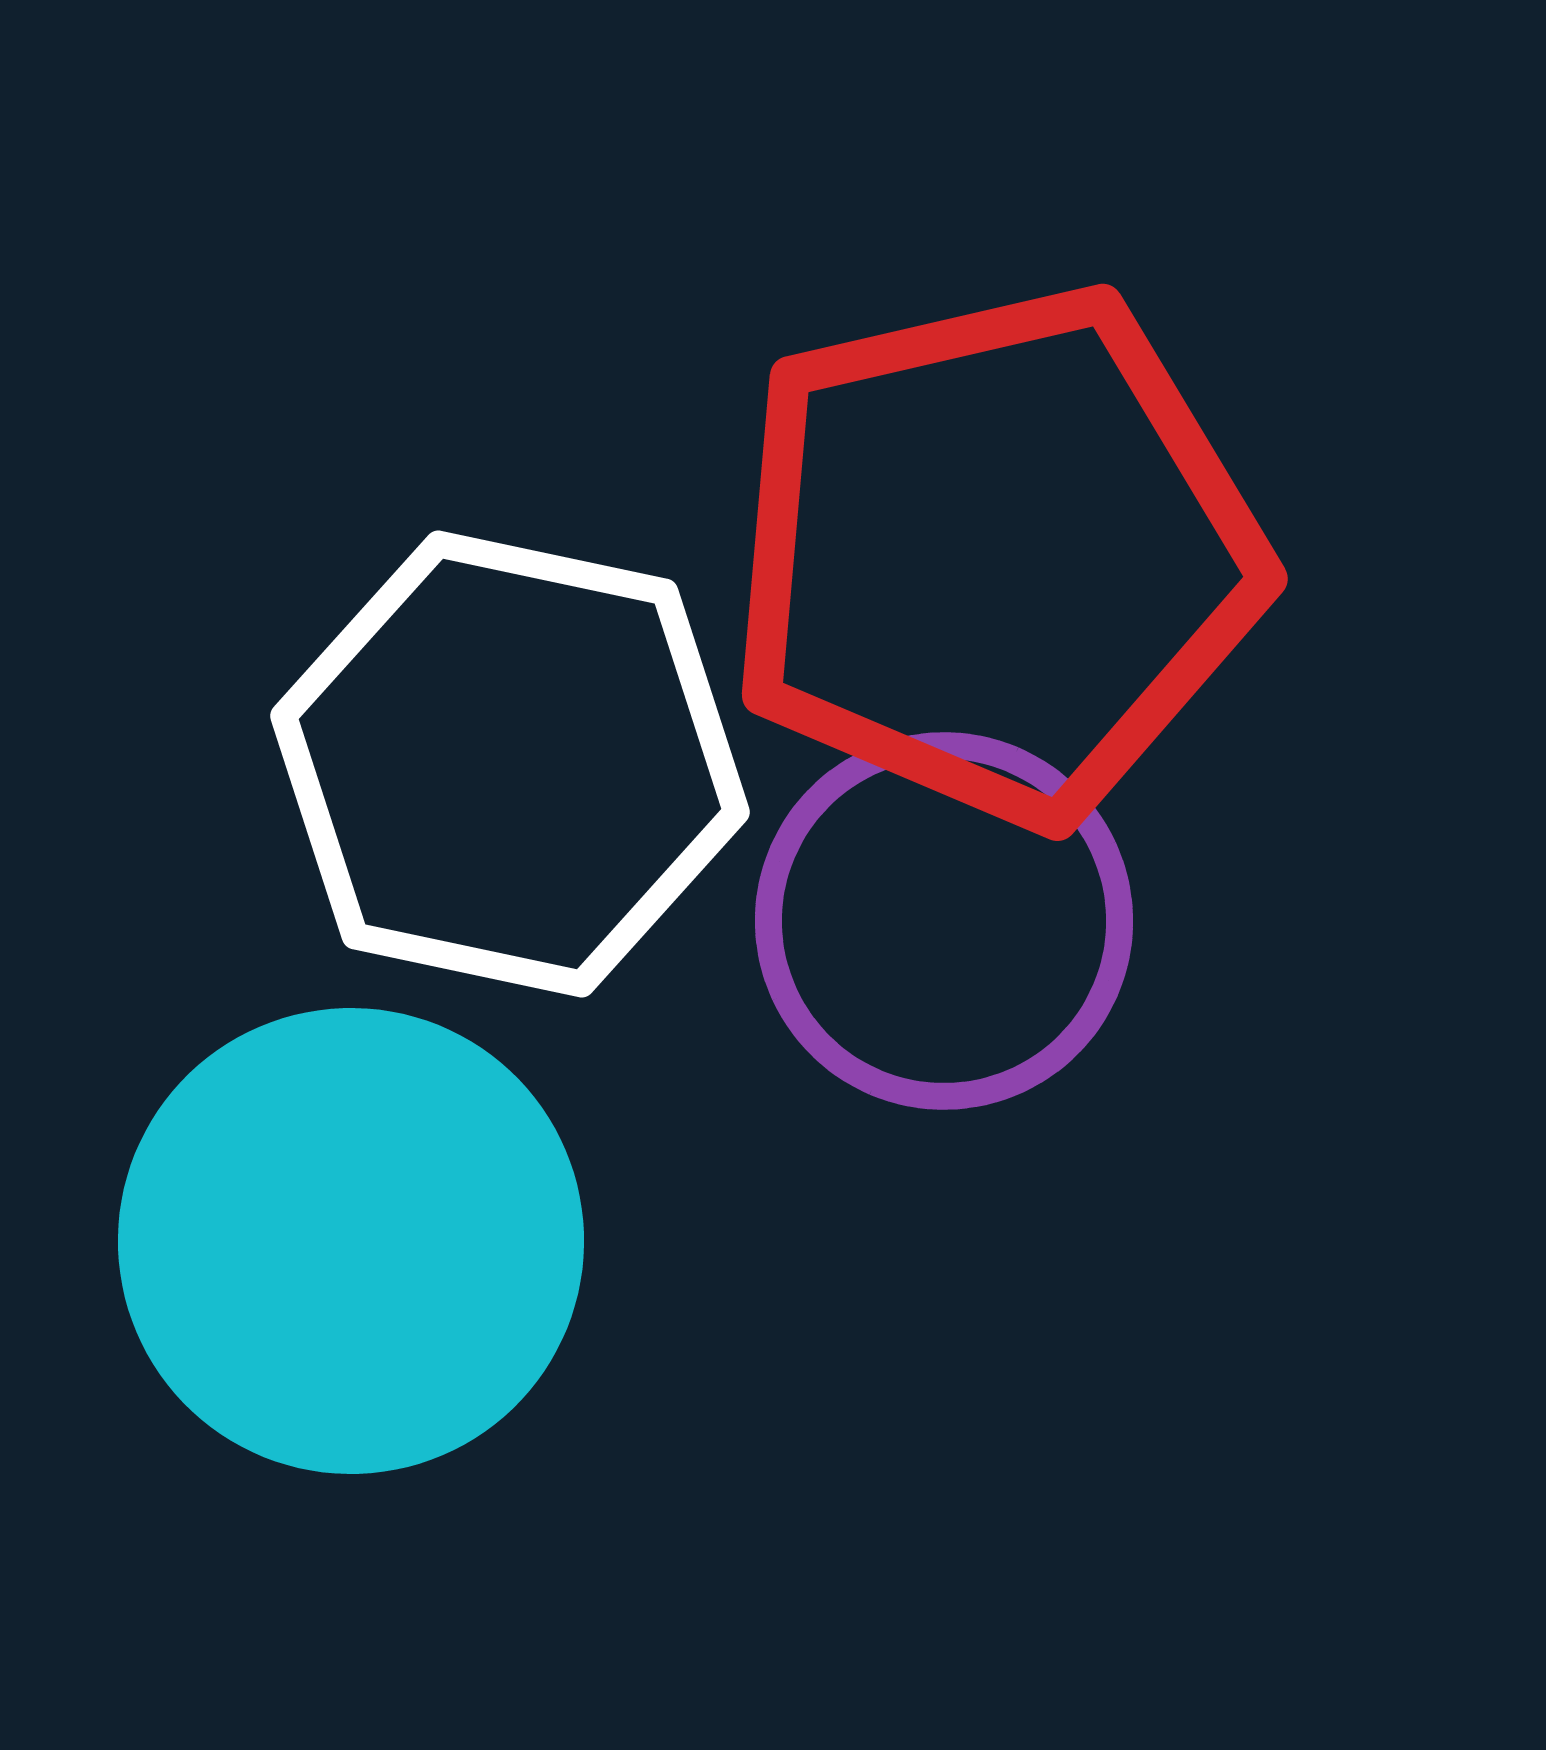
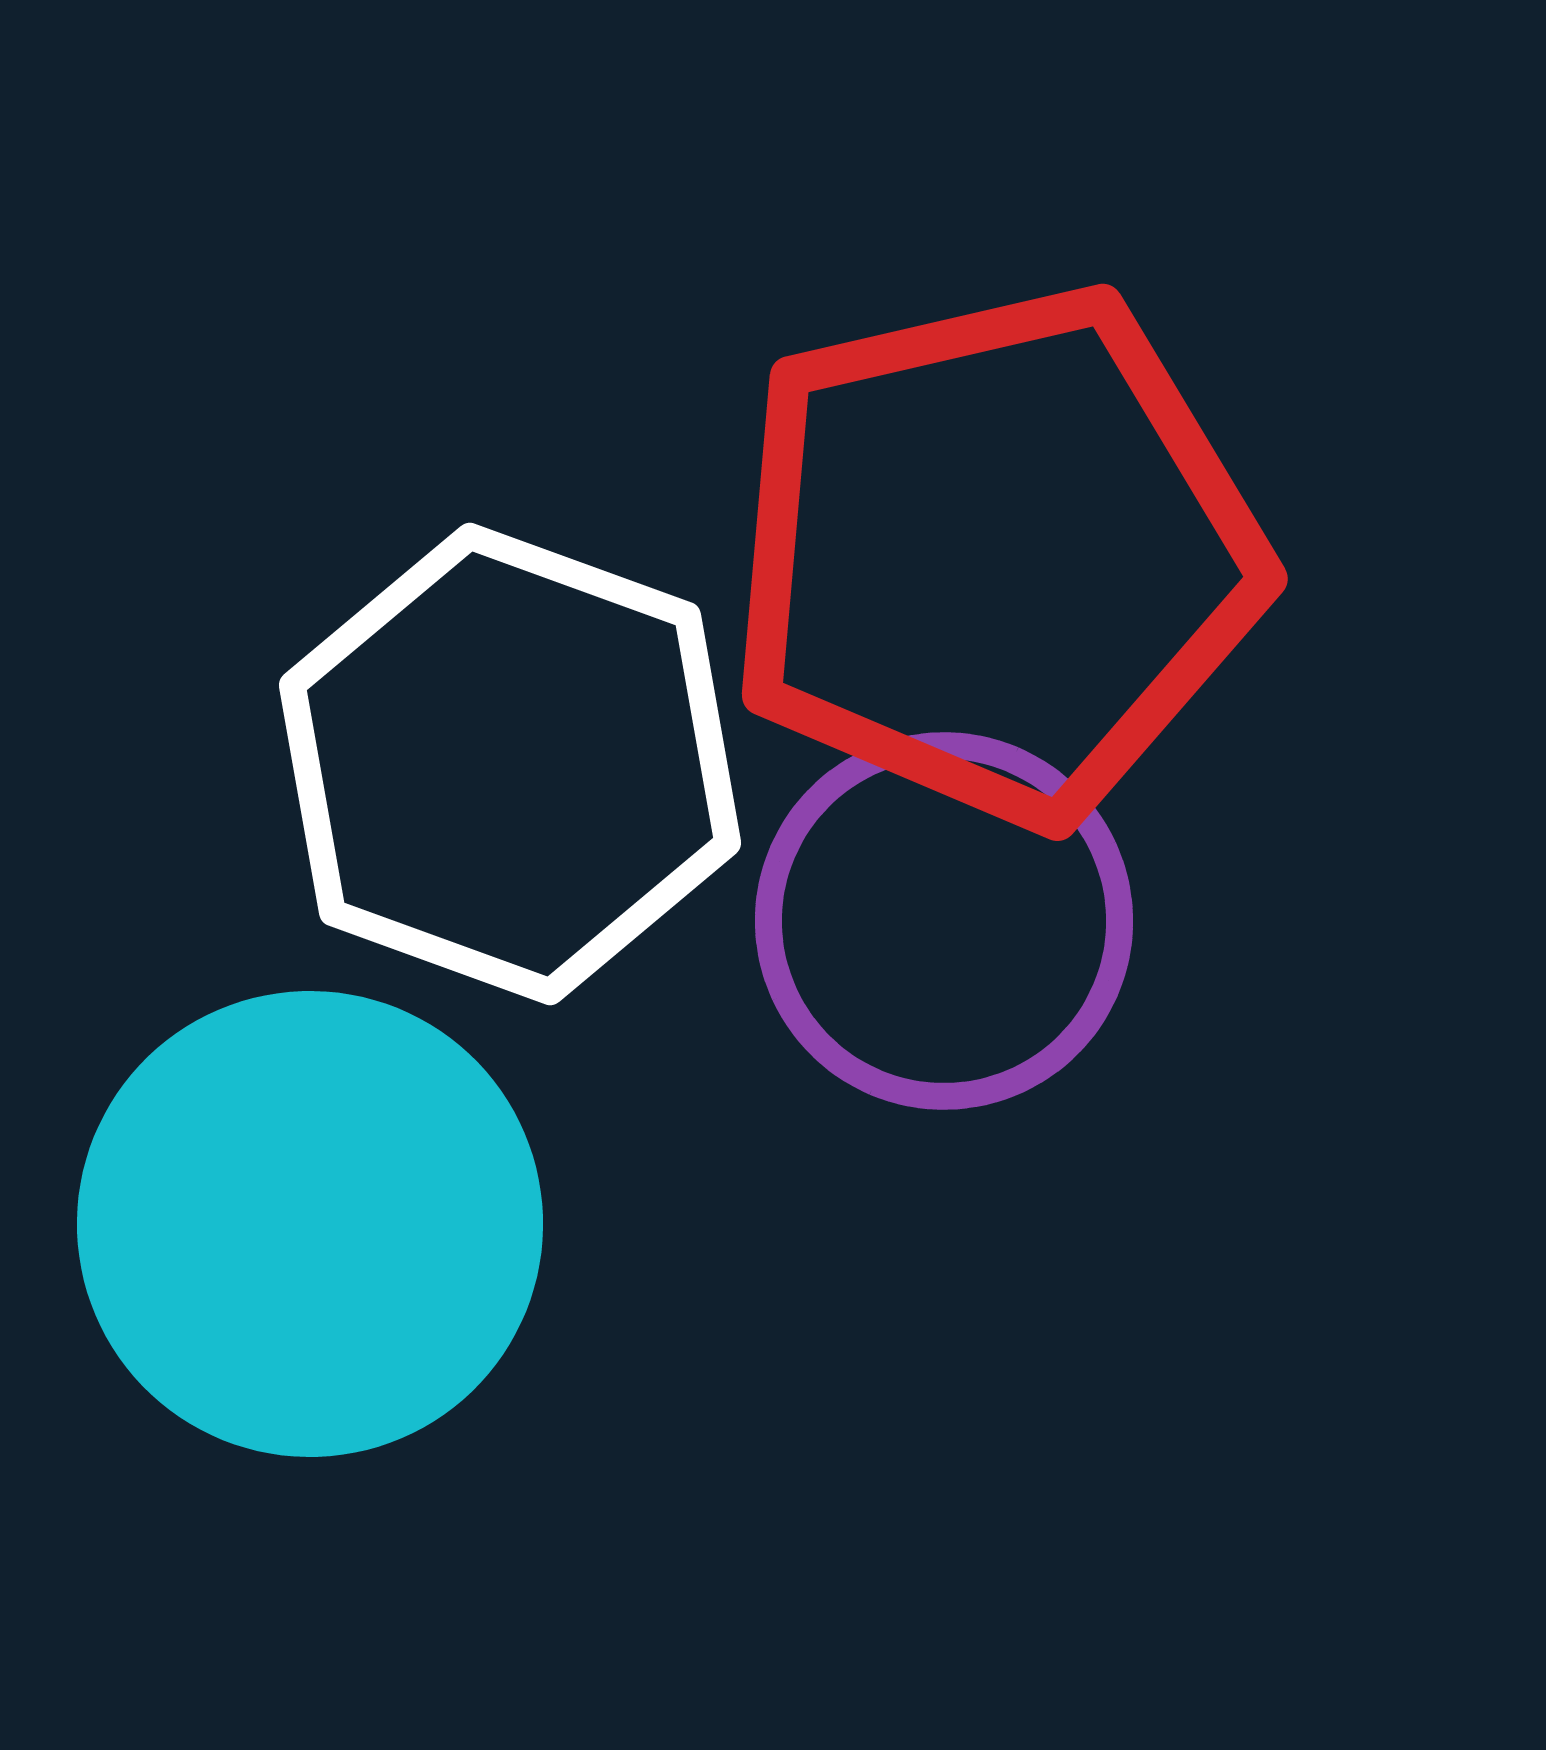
white hexagon: rotated 8 degrees clockwise
cyan circle: moved 41 px left, 17 px up
